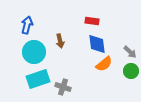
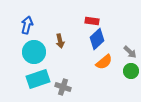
blue diamond: moved 5 px up; rotated 55 degrees clockwise
orange semicircle: moved 2 px up
